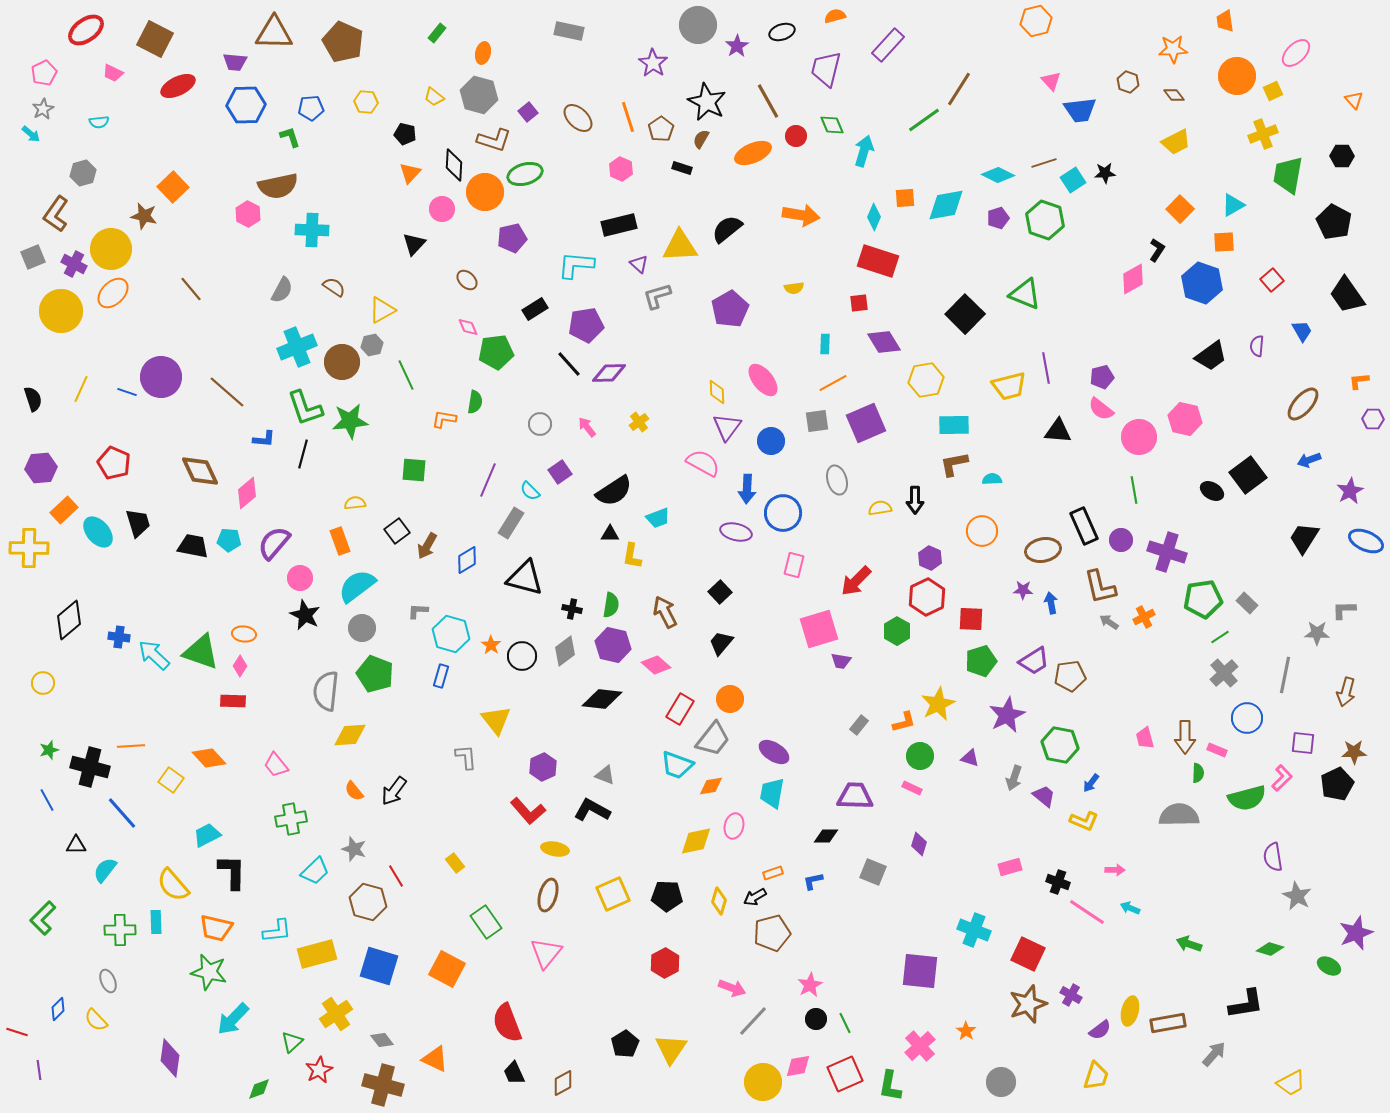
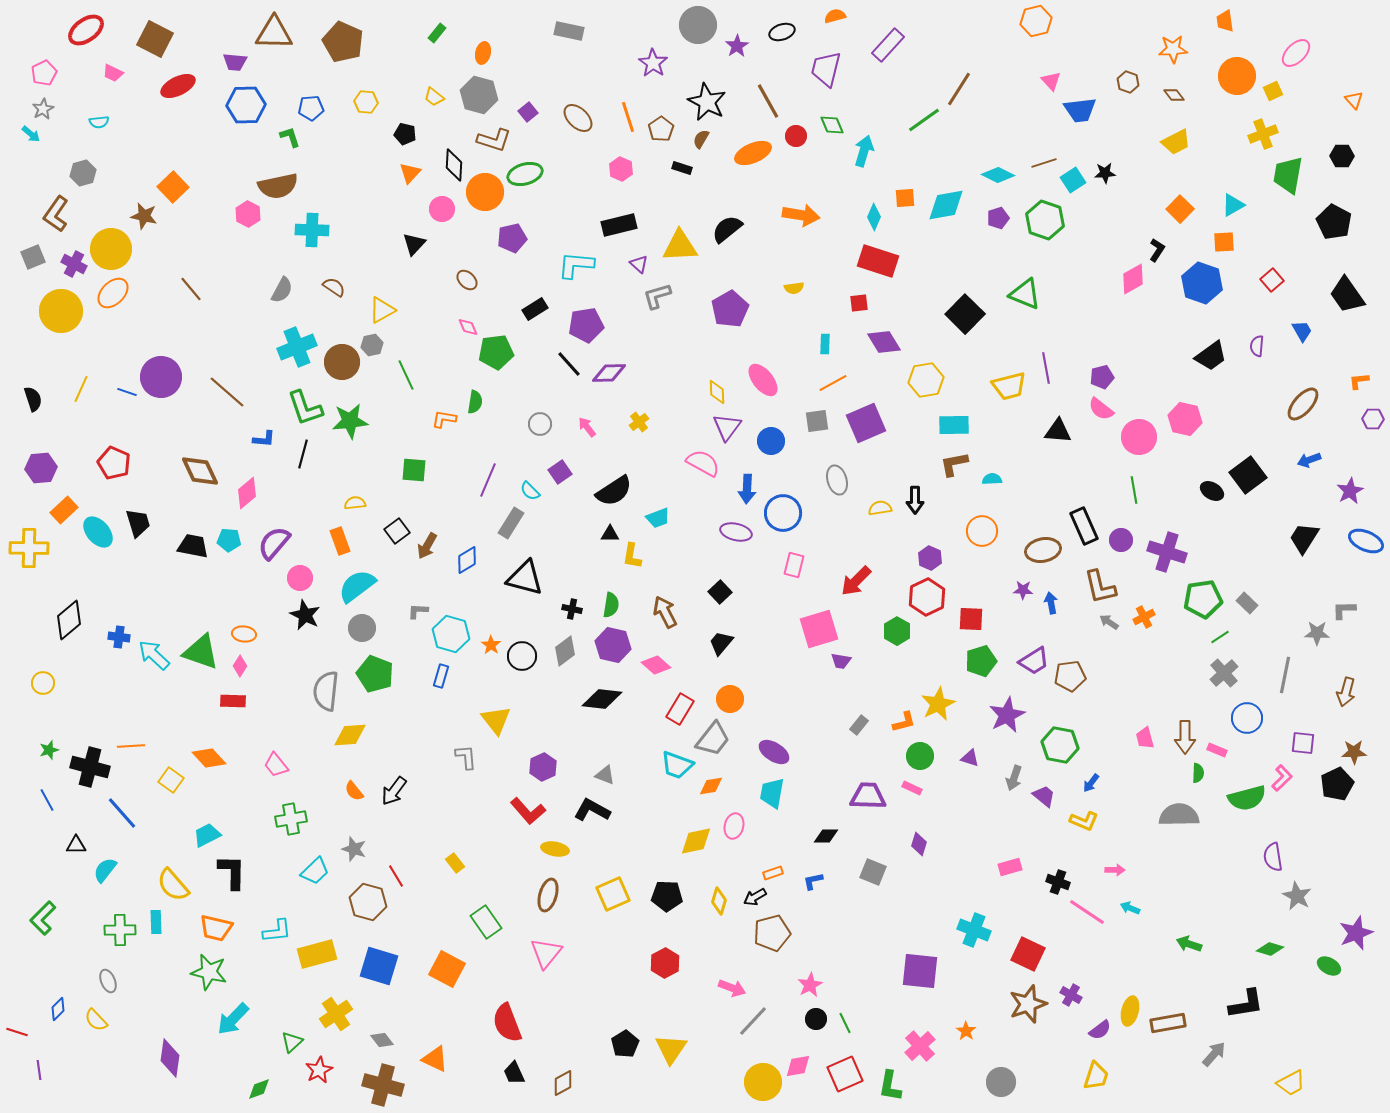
purple trapezoid at (855, 796): moved 13 px right
